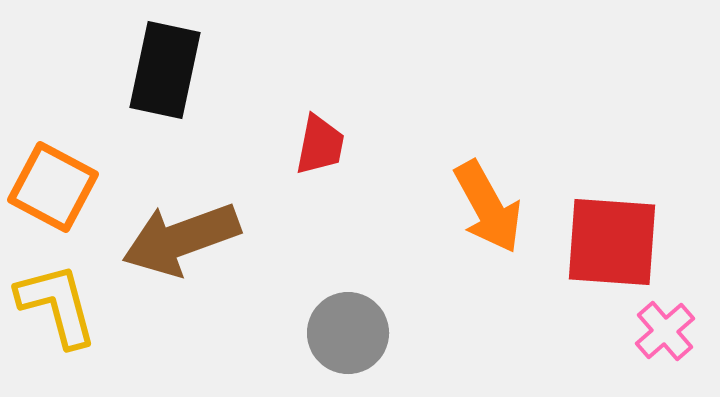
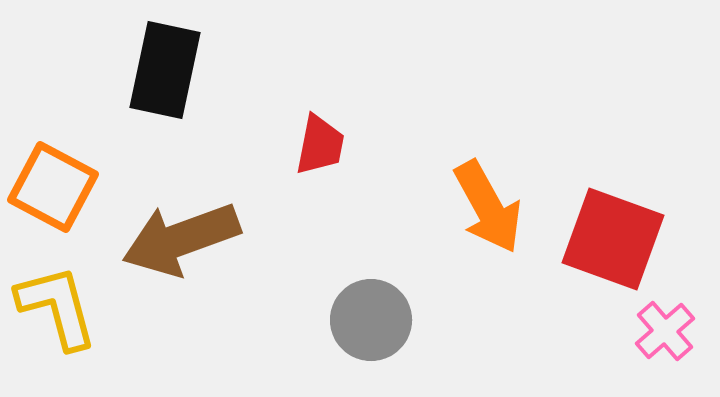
red square: moved 1 px right, 3 px up; rotated 16 degrees clockwise
yellow L-shape: moved 2 px down
gray circle: moved 23 px right, 13 px up
